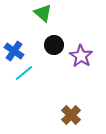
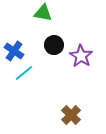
green triangle: rotated 30 degrees counterclockwise
